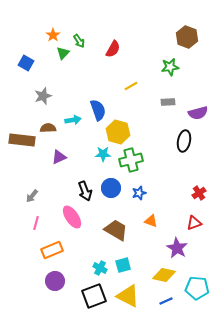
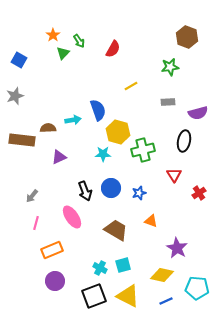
blue square: moved 7 px left, 3 px up
gray star: moved 28 px left
green cross: moved 12 px right, 10 px up
red triangle: moved 20 px left, 48 px up; rotated 42 degrees counterclockwise
yellow diamond: moved 2 px left
